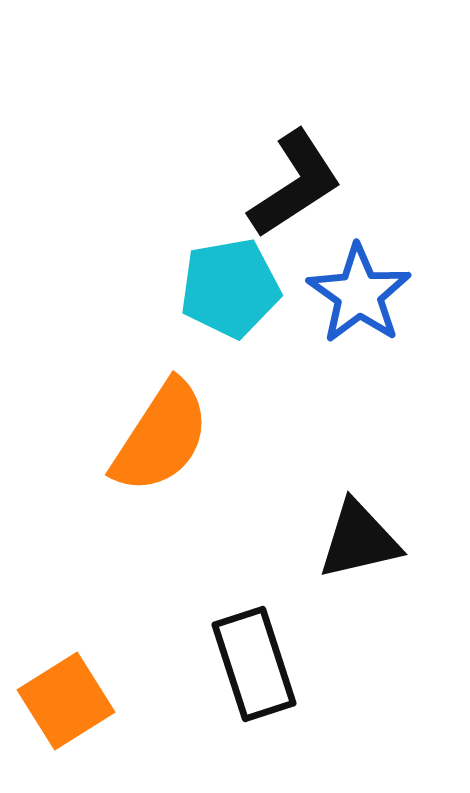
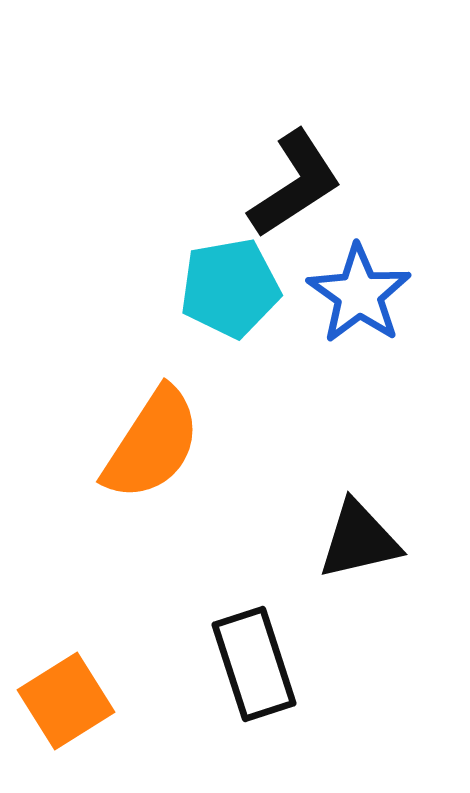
orange semicircle: moved 9 px left, 7 px down
